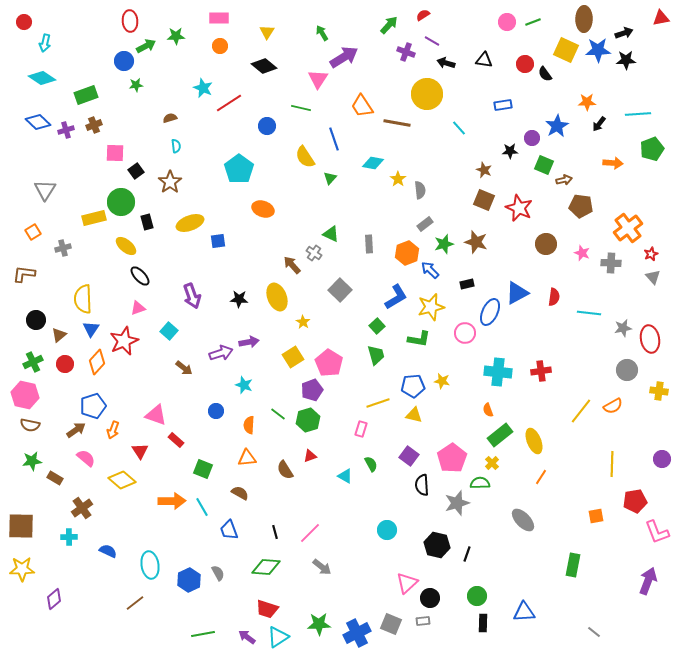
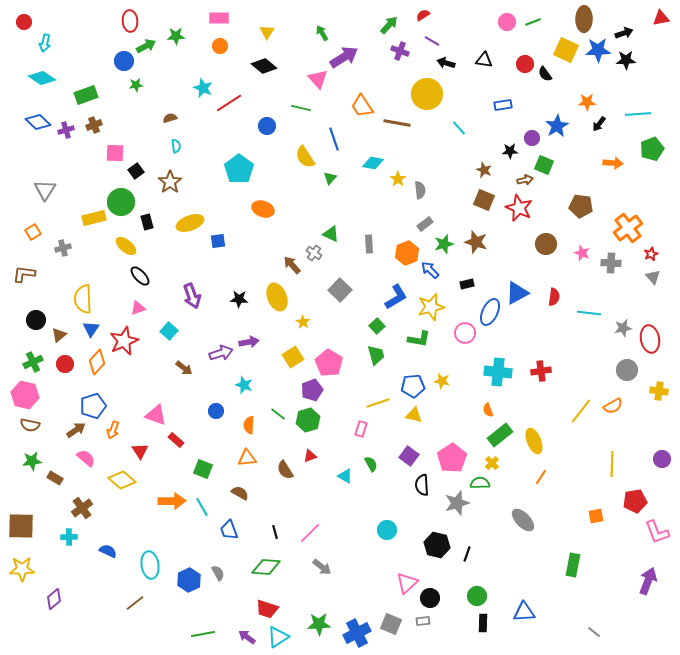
purple cross at (406, 52): moved 6 px left, 1 px up
pink triangle at (318, 79): rotated 15 degrees counterclockwise
brown arrow at (564, 180): moved 39 px left
